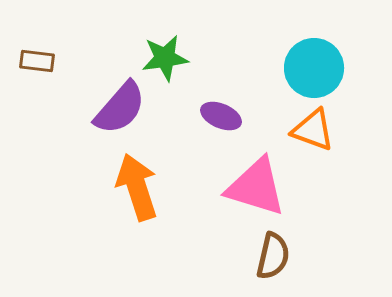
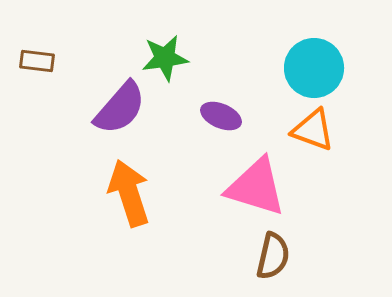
orange arrow: moved 8 px left, 6 px down
